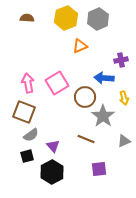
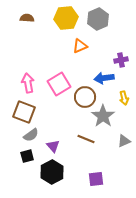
yellow hexagon: rotated 15 degrees clockwise
blue arrow: rotated 12 degrees counterclockwise
pink square: moved 2 px right, 1 px down
purple square: moved 3 px left, 10 px down
